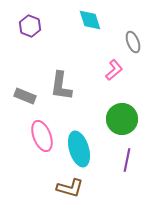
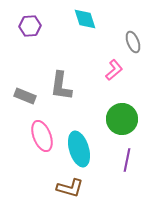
cyan diamond: moved 5 px left, 1 px up
purple hexagon: rotated 25 degrees counterclockwise
